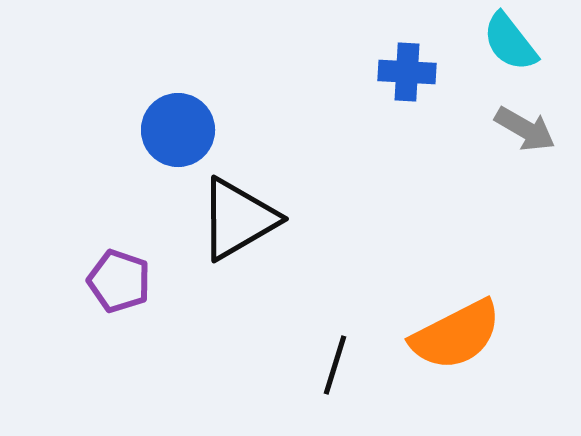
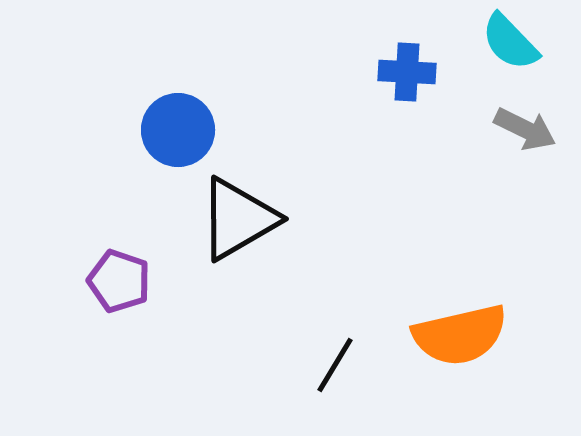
cyan semicircle: rotated 6 degrees counterclockwise
gray arrow: rotated 4 degrees counterclockwise
orange semicircle: moved 4 px right; rotated 14 degrees clockwise
black line: rotated 14 degrees clockwise
